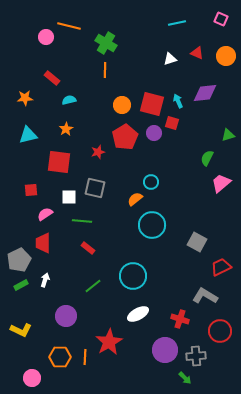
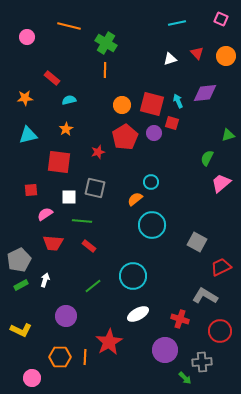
pink circle at (46, 37): moved 19 px left
red triangle at (197, 53): rotated 24 degrees clockwise
red trapezoid at (43, 243): moved 10 px right; rotated 85 degrees counterclockwise
red rectangle at (88, 248): moved 1 px right, 2 px up
gray cross at (196, 356): moved 6 px right, 6 px down
